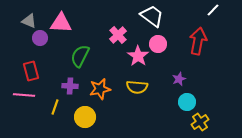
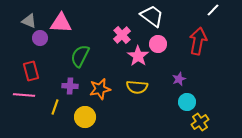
pink cross: moved 4 px right
